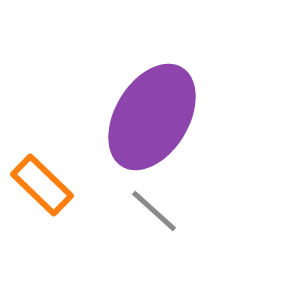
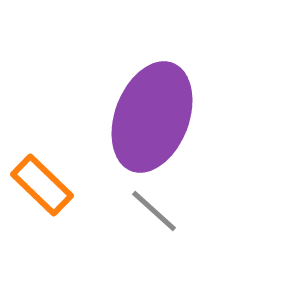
purple ellipse: rotated 10 degrees counterclockwise
